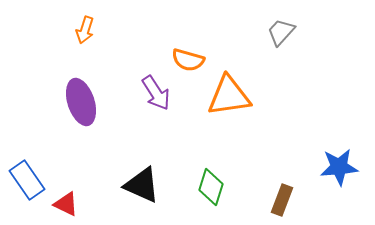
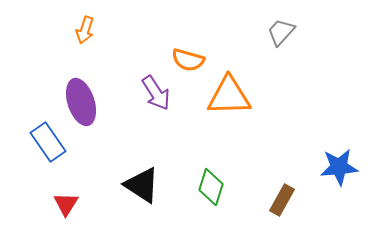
orange triangle: rotated 6 degrees clockwise
blue rectangle: moved 21 px right, 38 px up
black triangle: rotated 9 degrees clockwise
brown rectangle: rotated 8 degrees clockwise
red triangle: rotated 36 degrees clockwise
